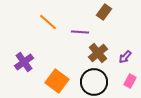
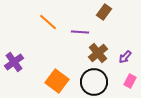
purple cross: moved 10 px left
